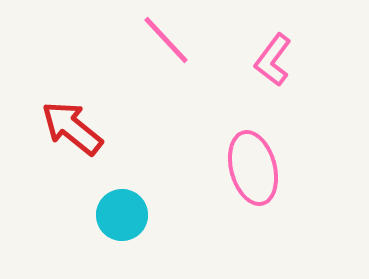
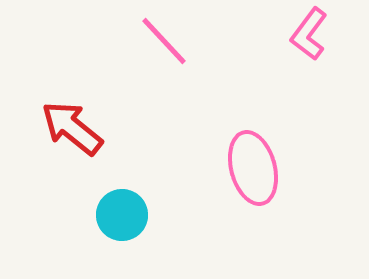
pink line: moved 2 px left, 1 px down
pink L-shape: moved 36 px right, 26 px up
